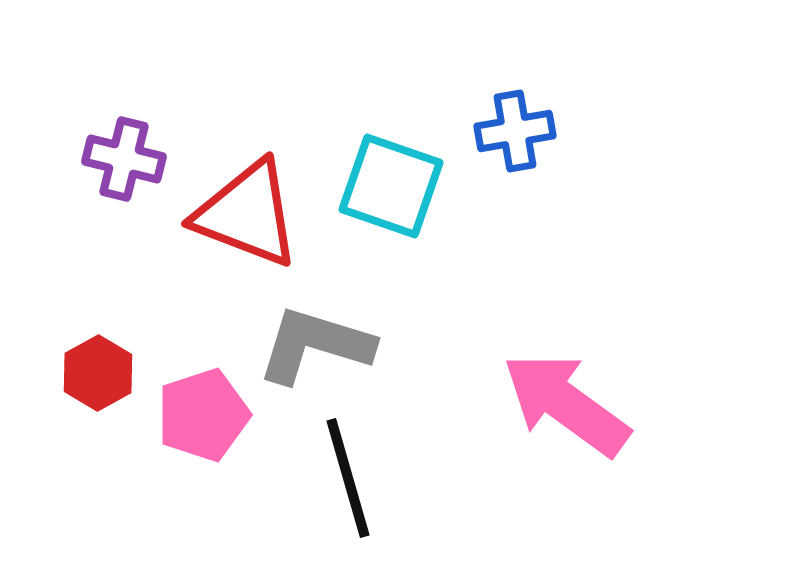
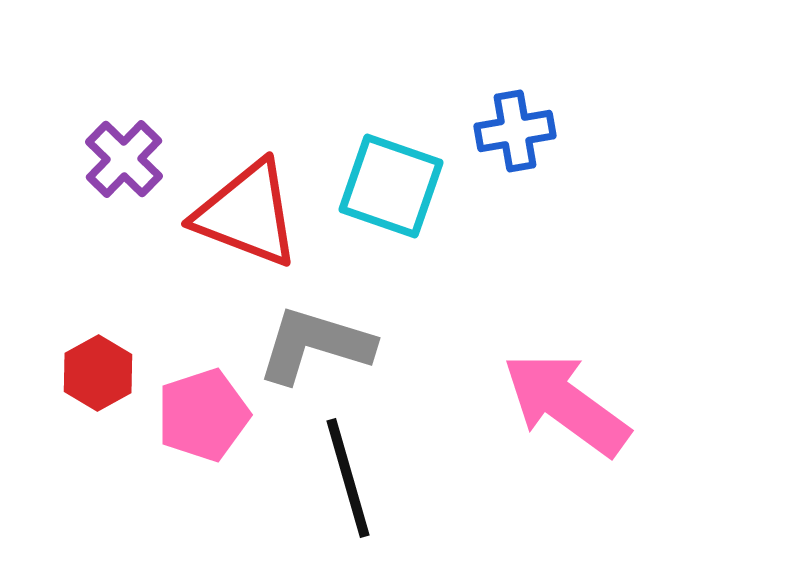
purple cross: rotated 30 degrees clockwise
